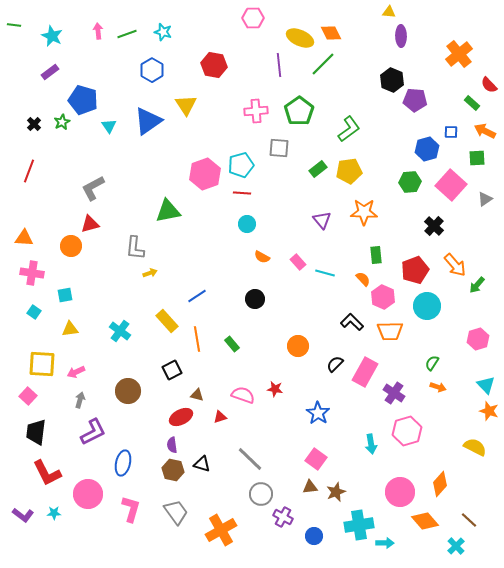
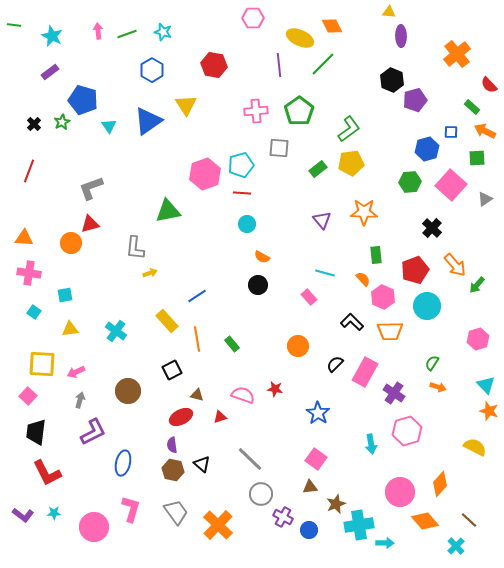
orange diamond at (331, 33): moved 1 px right, 7 px up
orange cross at (459, 54): moved 2 px left
purple pentagon at (415, 100): rotated 20 degrees counterclockwise
green rectangle at (472, 103): moved 4 px down
yellow pentagon at (349, 171): moved 2 px right, 8 px up
gray L-shape at (93, 188): moved 2 px left; rotated 8 degrees clockwise
black cross at (434, 226): moved 2 px left, 2 px down
orange circle at (71, 246): moved 3 px up
pink rectangle at (298, 262): moved 11 px right, 35 px down
pink cross at (32, 273): moved 3 px left
black circle at (255, 299): moved 3 px right, 14 px up
cyan cross at (120, 331): moved 4 px left
black triangle at (202, 464): rotated 24 degrees clockwise
brown star at (336, 492): moved 12 px down
pink circle at (88, 494): moved 6 px right, 33 px down
orange cross at (221, 530): moved 3 px left, 5 px up; rotated 16 degrees counterclockwise
blue circle at (314, 536): moved 5 px left, 6 px up
